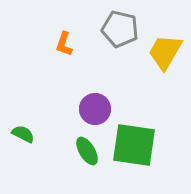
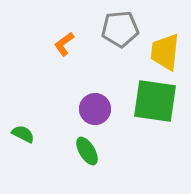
gray pentagon: rotated 18 degrees counterclockwise
orange L-shape: rotated 35 degrees clockwise
yellow trapezoid: rotated 24 degrees counterclockwise
green square: moved 21 px right, 44 px up
